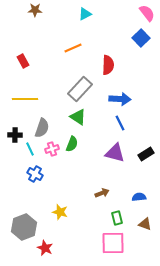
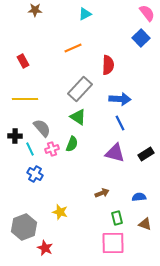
gray semicircle: rotated 60 degrees counterclockwise
black cross: moved 1 px down
